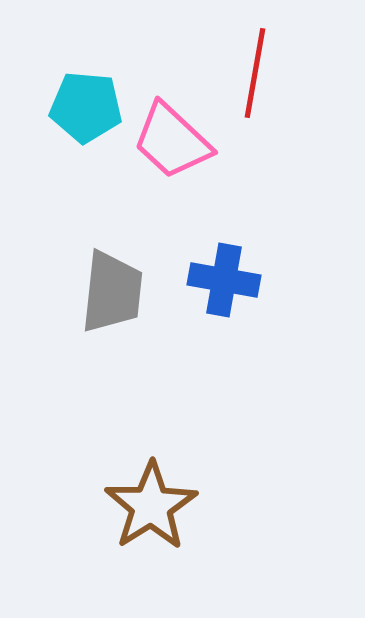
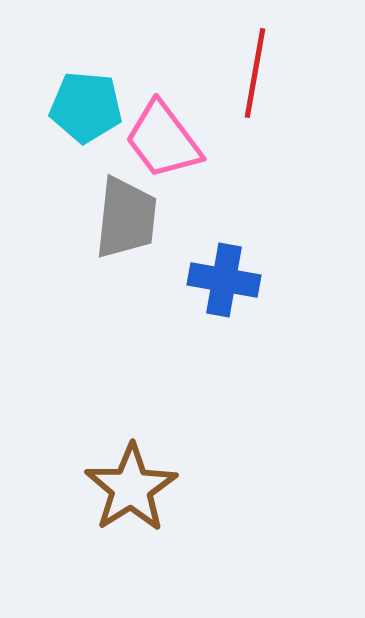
pink trapezoid: moved 9 px left, 1 px up; rotated 10 degrees clockwise
gray trapezoid: moved 14 px right, 74 px up
brown star: moved 20 px left, 18 px up
